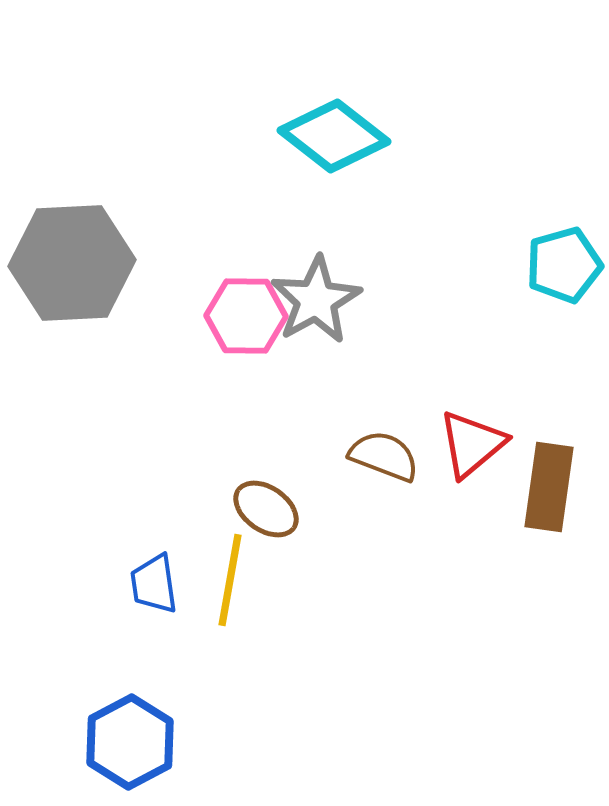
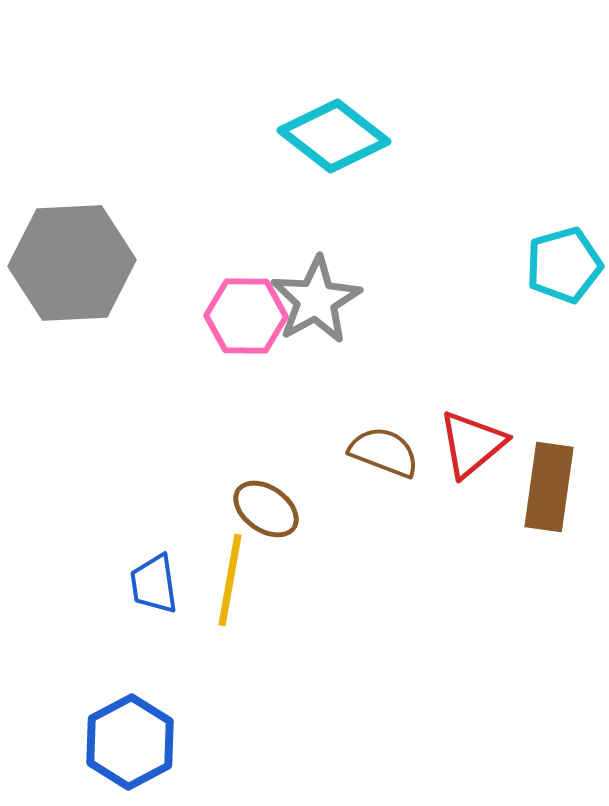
brown semicircle: moved 4 px up
